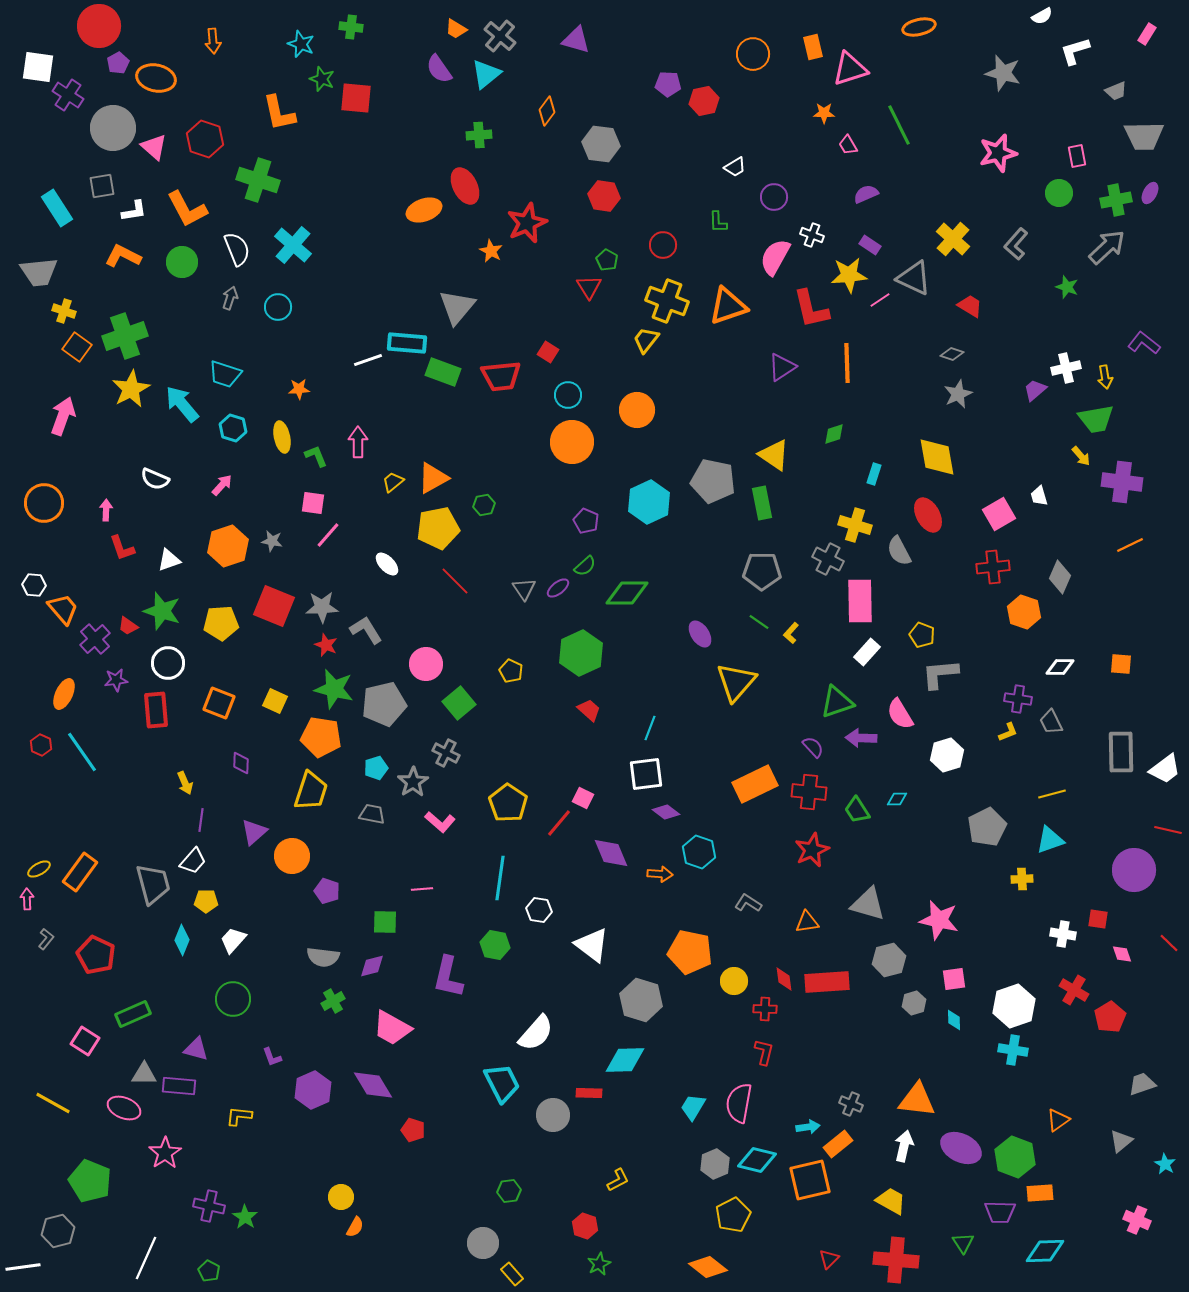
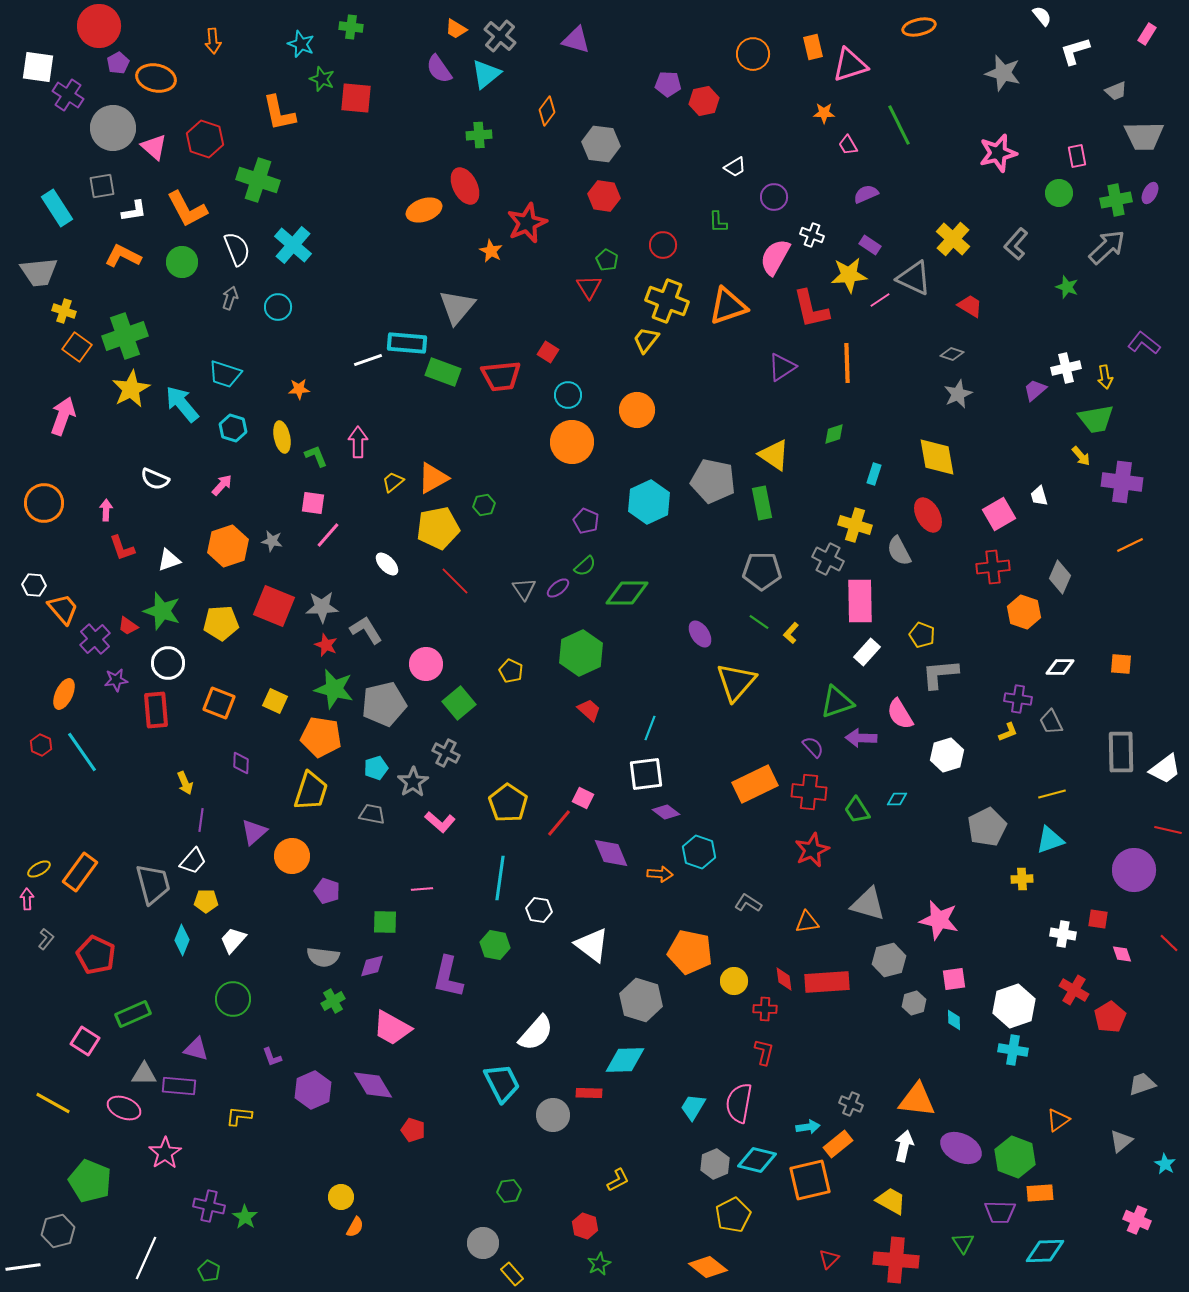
white semicircle at (1042, 16): rotated 100 degrees counterclockwise
pink triangle at (850, 69): moved 4 px up
